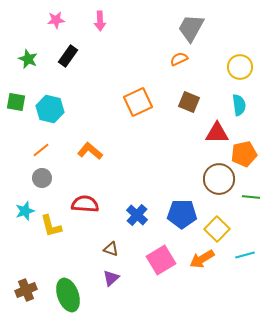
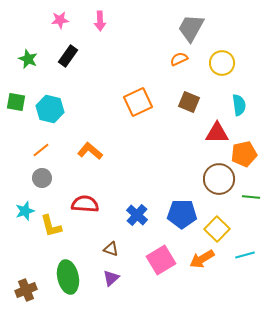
pink star: moved 4 px right
yellow circle: moved 18 px left, 4 px up
green ellipse: moved 18 px up; rotated 8 degrees clockwise
